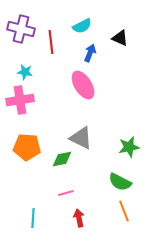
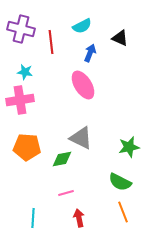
orange line: moved 1 px left, 1 px down
